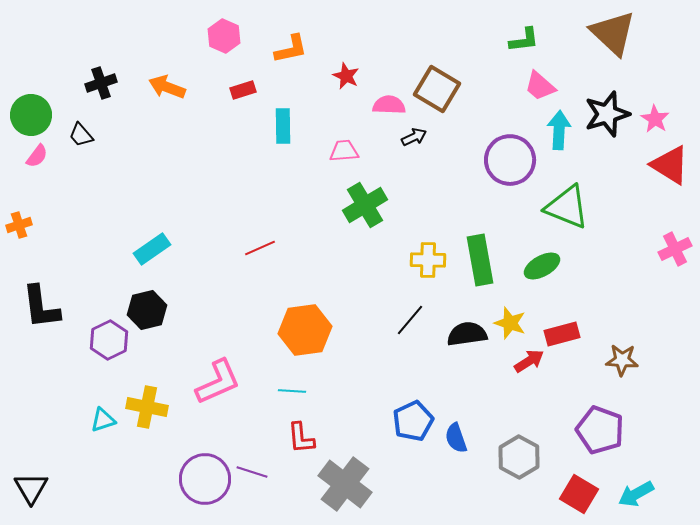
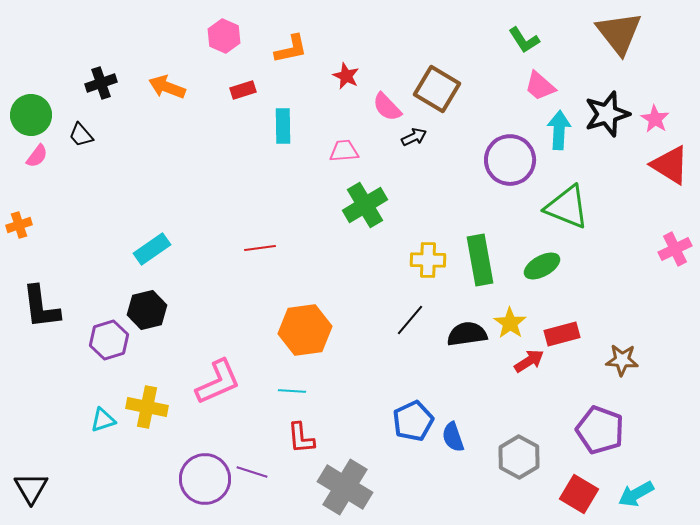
brown triangle at (613, 33): moved 6 px right; rotated 9 degrees clockwise
green L-shape at (524, 40): rotated 64 degrees clockwise
pink semicircle at (389, 105): moved 2 px left, 2 px down; rotated 136 degrees counterclockwise
red line at (260, 248): rotated 16 degrees clockwise
yellow star at (510, 323): rotated 16 degrees clockwise
purple hexagon at (109, 340): rotated 9 degrees clockwise
blue semicircle at (456, 438): moved 3 px left, 1 px up
gray cross at (345, 484): moved 3 px down; rotated 6 degrees counterclockwise
